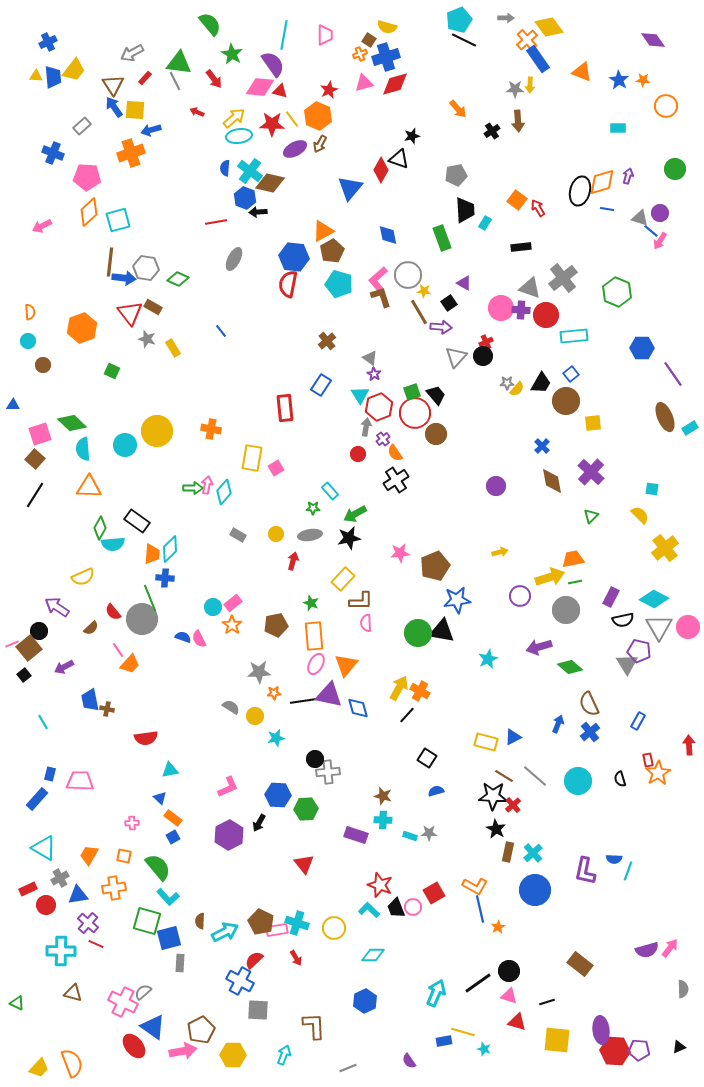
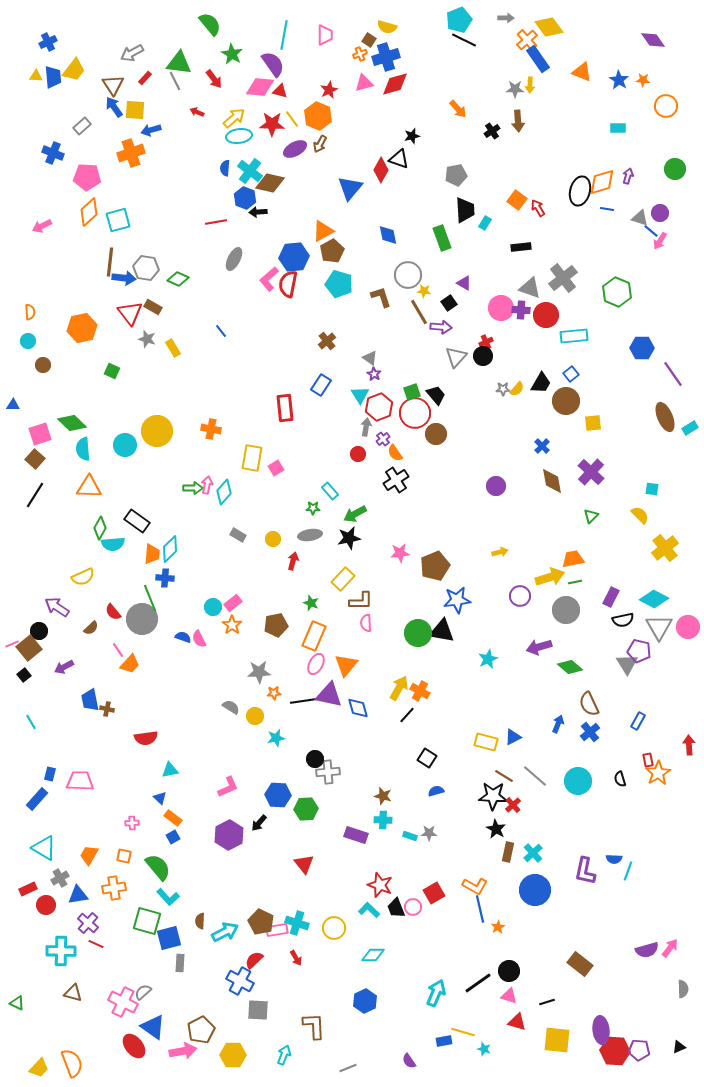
blue hexagon at (294, 257): rotated 12 degrees counterclockwise
pink L-shape at (378, 279): moved 109 px left
orange hexagon at (82, 328): rotated 8 degrees clockwise
gray star at (507, 383): moved 4 px left, 6 px down
yellow circle at (276, 534): moved 3 px left, 5 px down
orange rectangle at (314, 636): rotated 28 degrees clockwise
cyan line at (43, 722): moved 12 px left
black arrow at (259, 823): rotated 12 degrees clockwise
